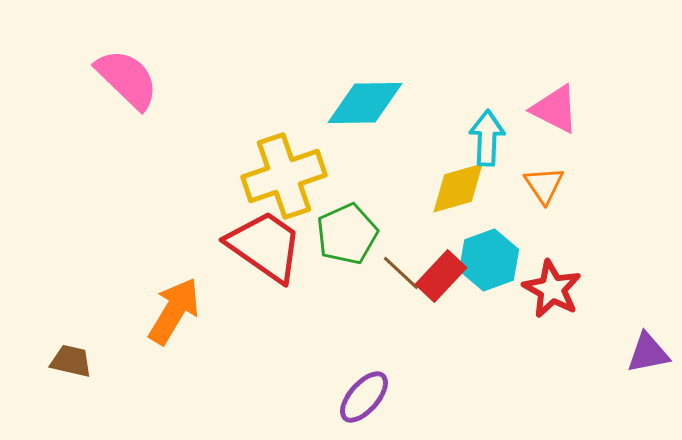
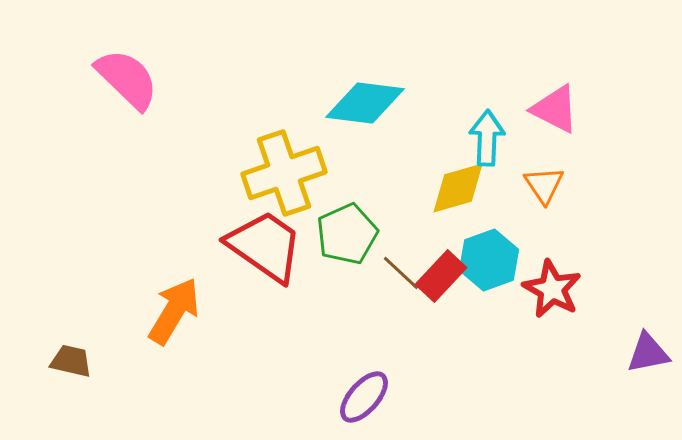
cyan diamond: rotated 8 degrees clockwise
yellow cross: moved 3 px up
